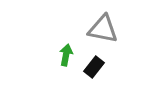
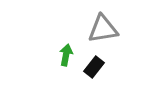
gray triangle: rotated 20 degrees counterclockwise
